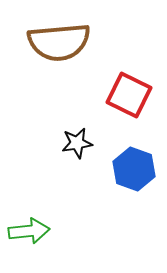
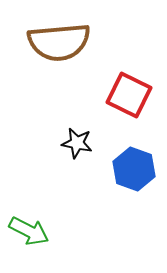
black star: rotated 20 degrees clockwise
green arrow: rotated 33 degrees clockwise
